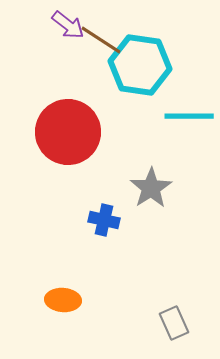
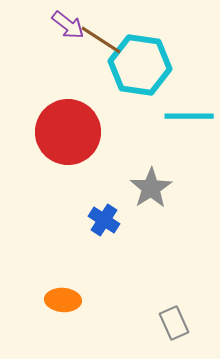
blue cross: rotated 20 degrees clockwise
